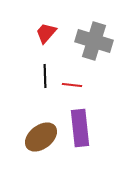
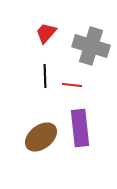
gray cross: moved 3 px left, 5 px down
